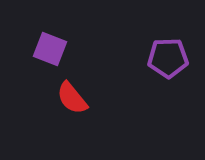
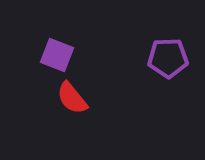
purple square: moved 7 px right, 6 px down
